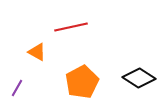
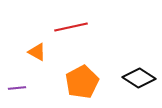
purple line: rotated 54 degrees clockwise
